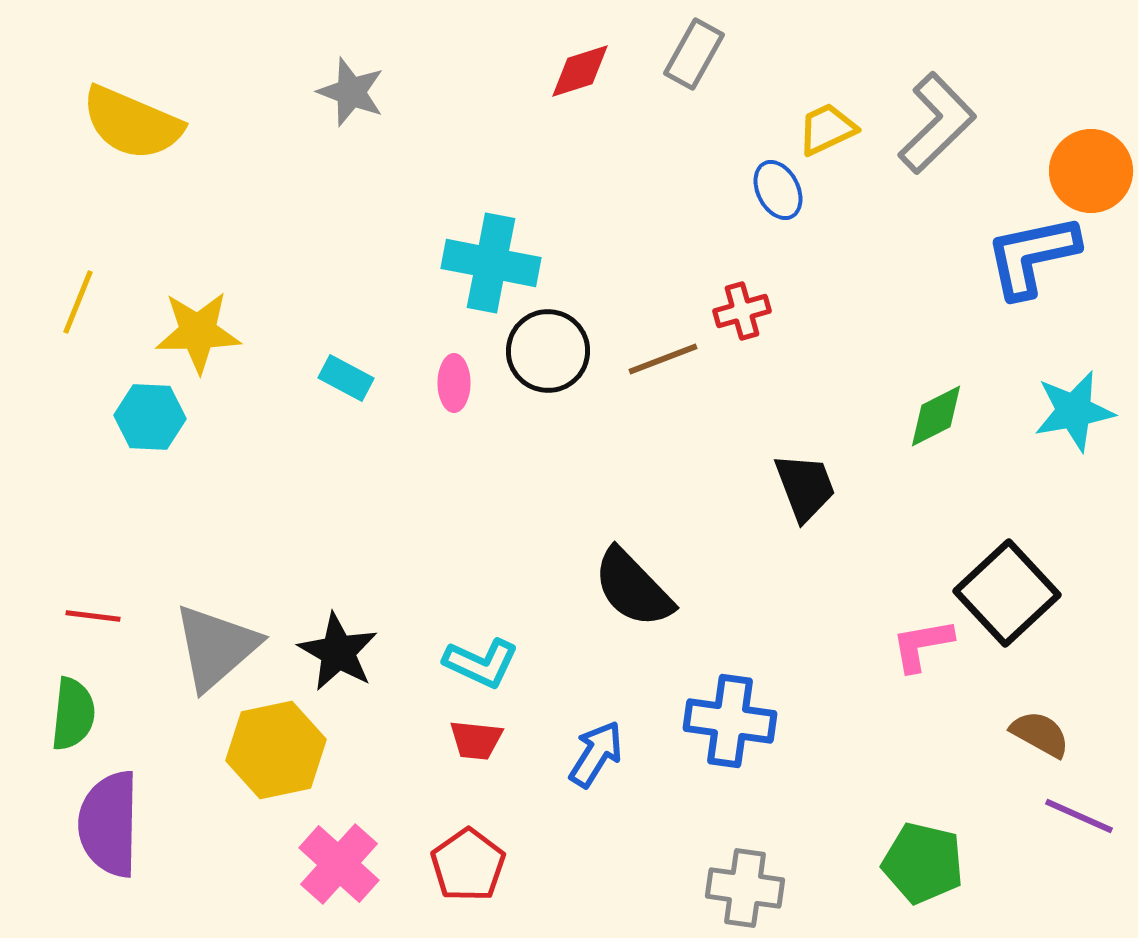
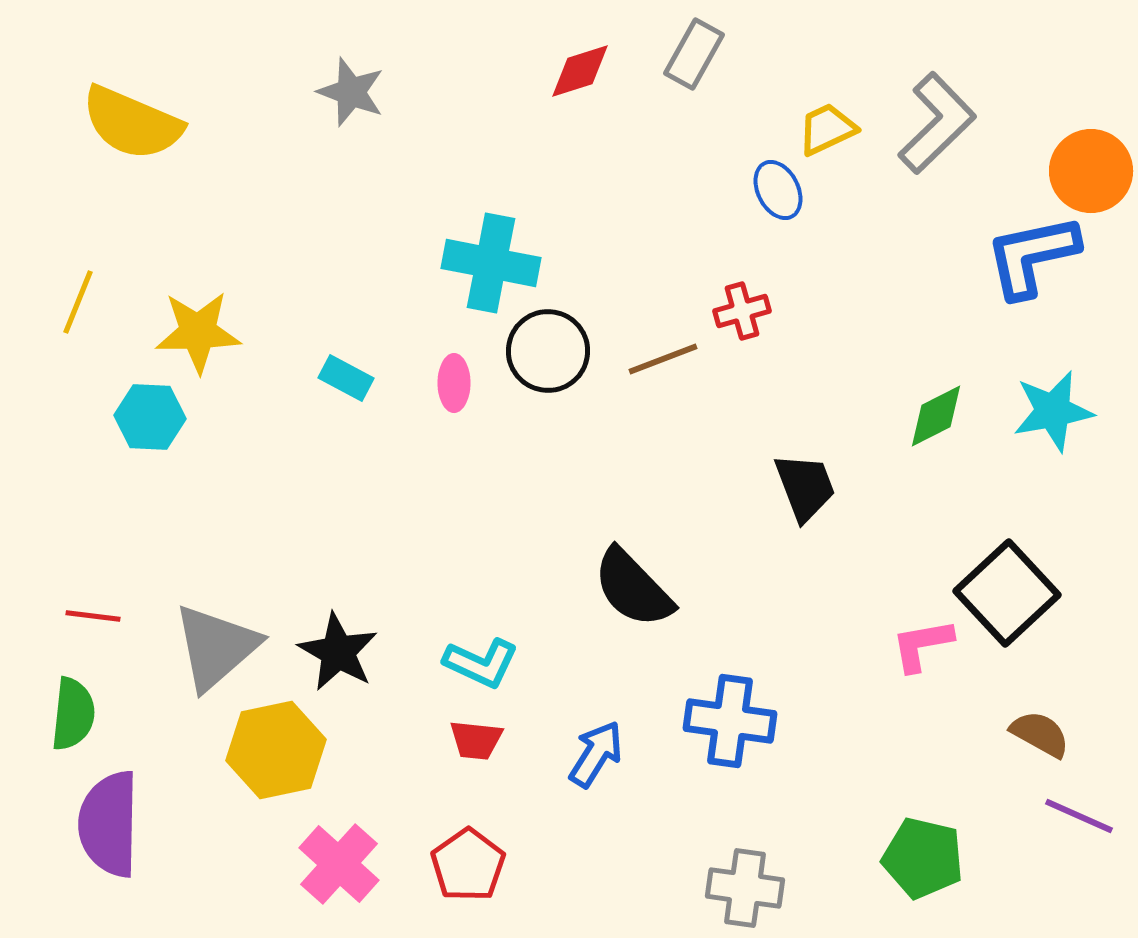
cyan star: moved 21 px left
green pentagon: moved 5 px up
